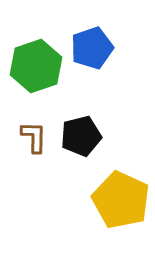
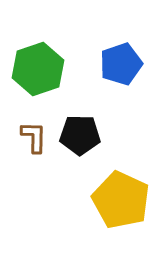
blue pentagon: moved 29 px right, 16 px down
green hexagon: moved 2 px right, 3 px down
black pentagon: moved 1 px left, 1 px up; rotated 15 degrees clockwise
